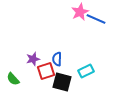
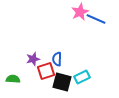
cyan rectangle: moved 4 px left, 6 px down
green semicircle: rotated 136 degrees clockwise
